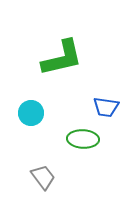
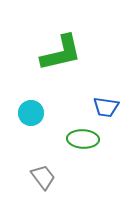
green L-shape: moved 1 px left, 5 px up
